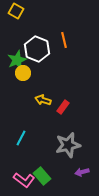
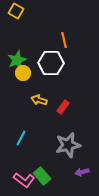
white hexagon: moved 14 px right, 14 px down; rotated 20 degrees counterclockwise
yellow arrow: moved 4 px left
